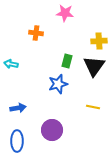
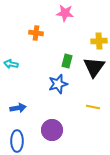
black triangle: moved 1 px down
